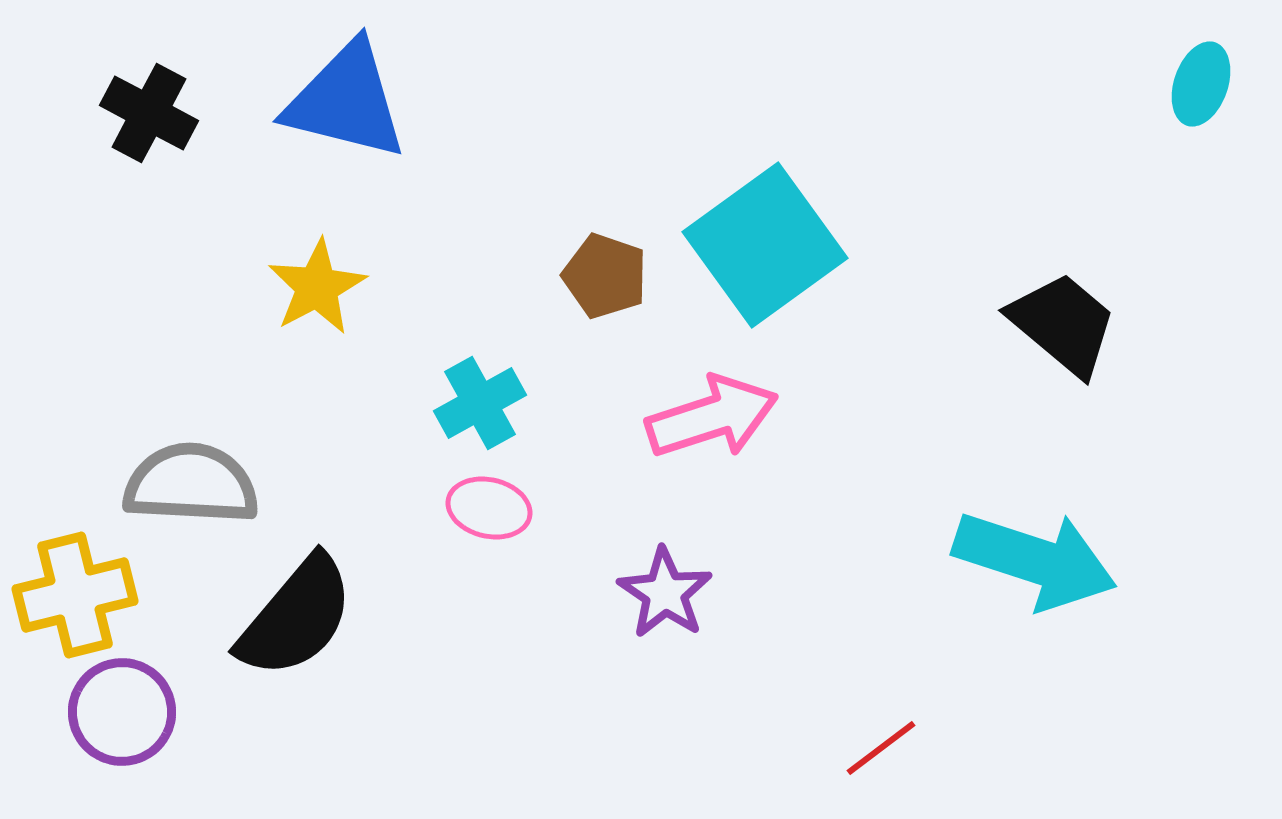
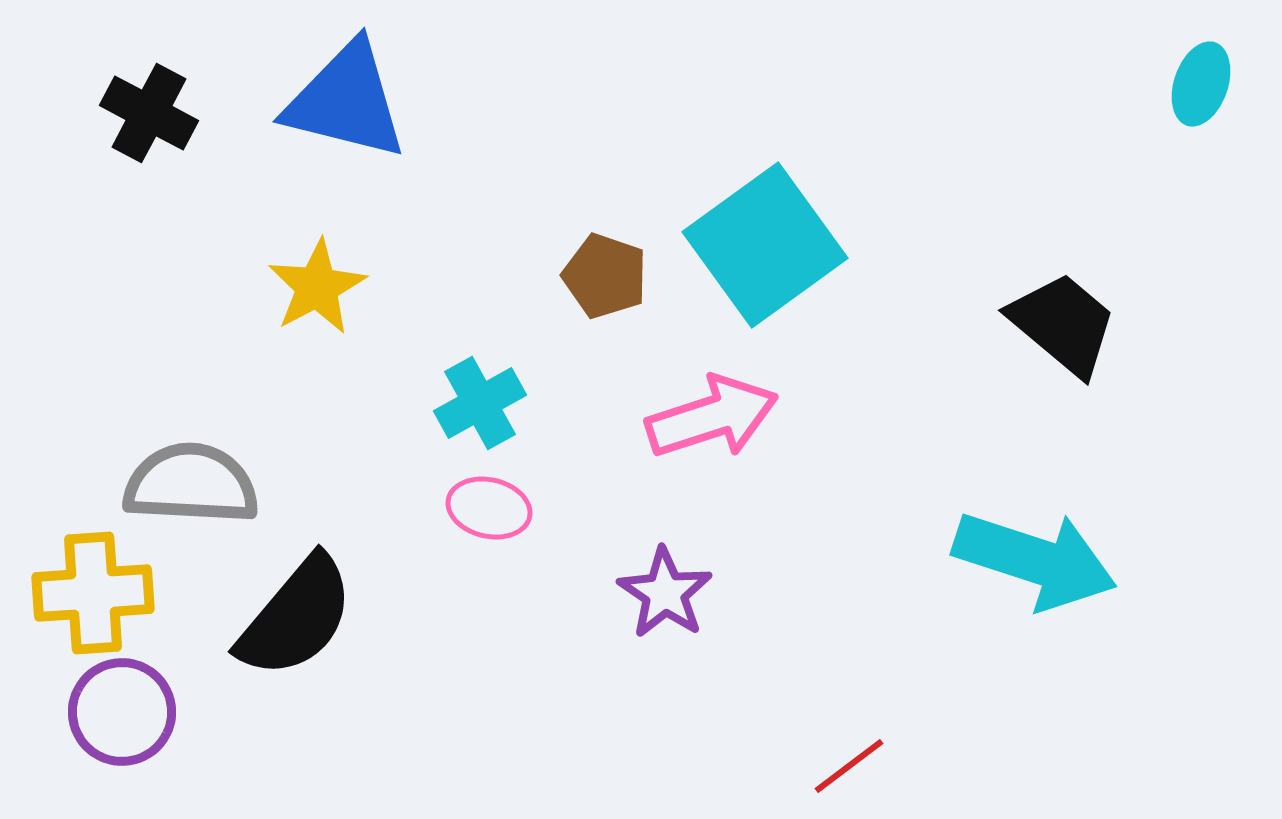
yellow cross: moved 18 px right, 2 px up; rotated 10 degrees clockwise
red line: moved 32 px left, 18 px down
